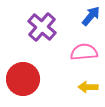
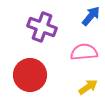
purple cross: rotated 20 degrees counterclockwise
red circle: moved 7 px right, 4 px up
yellow arrow: rotated 144 degrees clockwise
